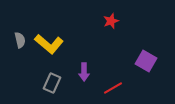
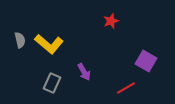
purple arrow: rotated 30 degrees counterclockwise
red line: moved 13 px right
